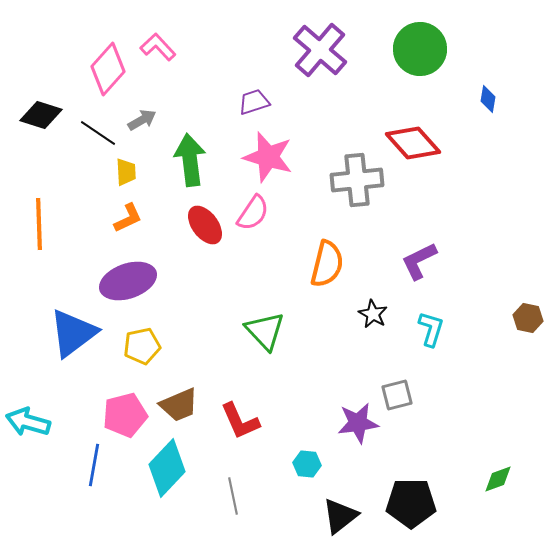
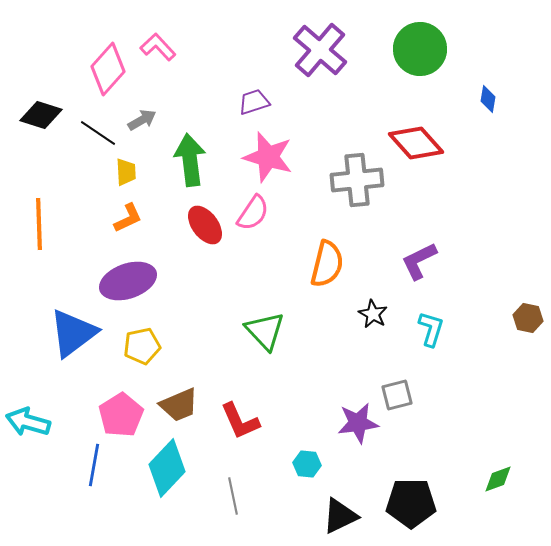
red diamond: moved 3 px right
pink pentagon: moved 4 px left; rotated 18 degrees counterclockwise
black triangle: rotated 12 degrees clockwise
